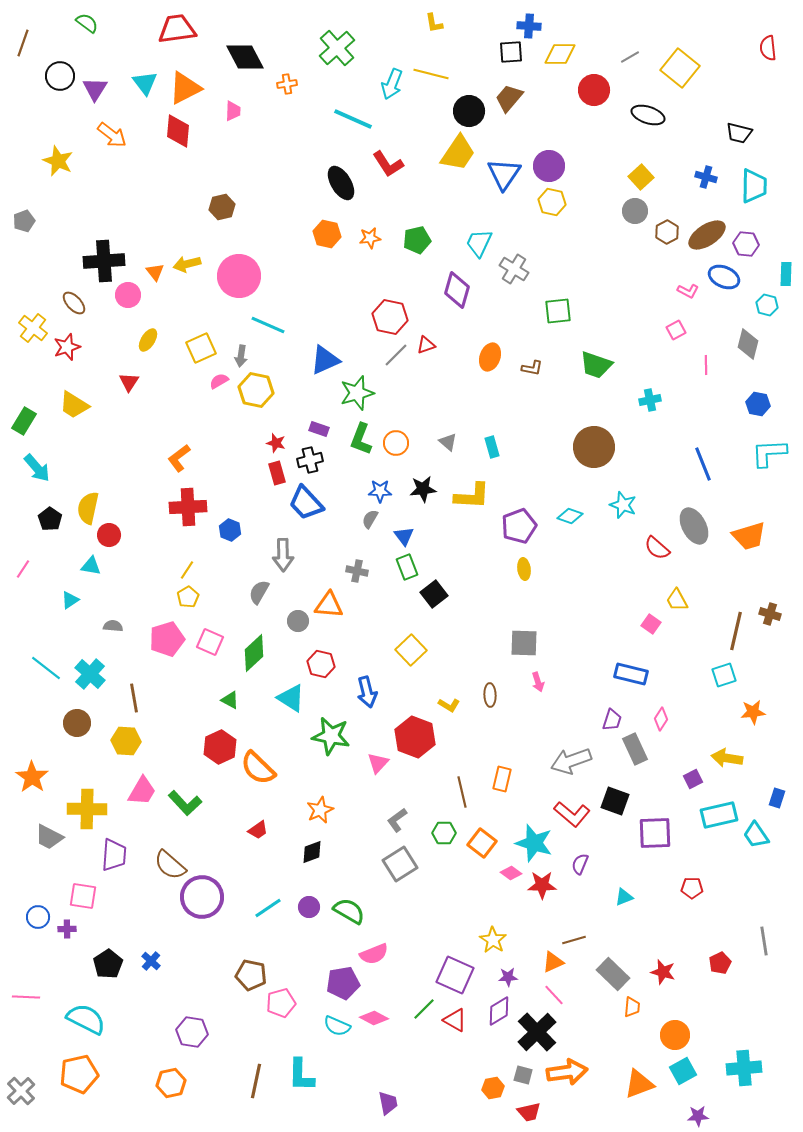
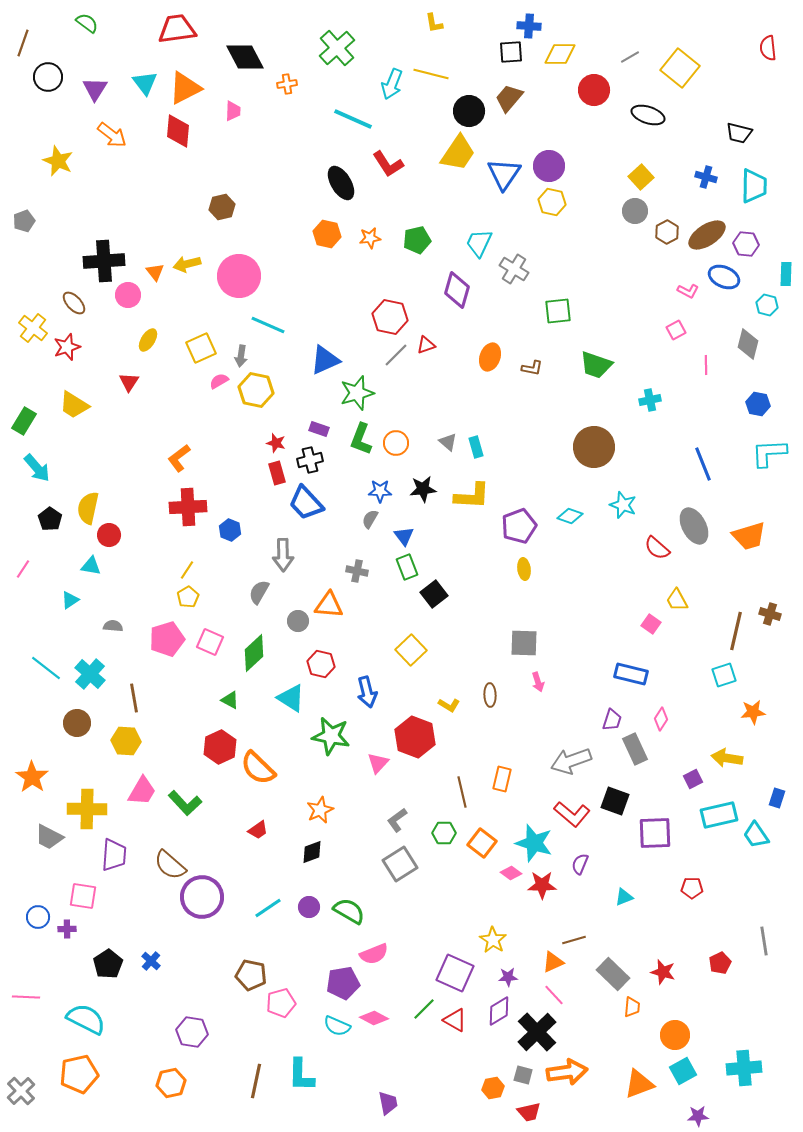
black circle at (60, 76): moved 12 px left, 1 px down
cyan rectangle at (492, 447): moved 16 px left
purple square at (455, 975): moved 2 px up
